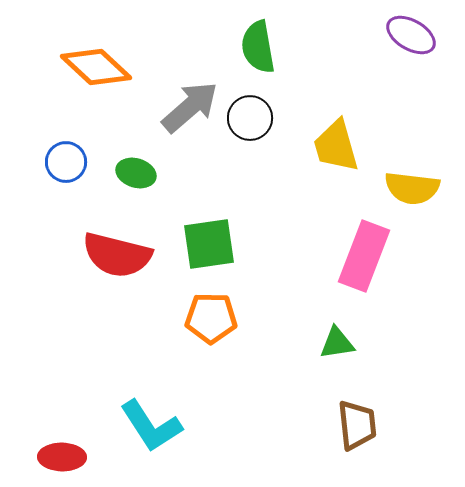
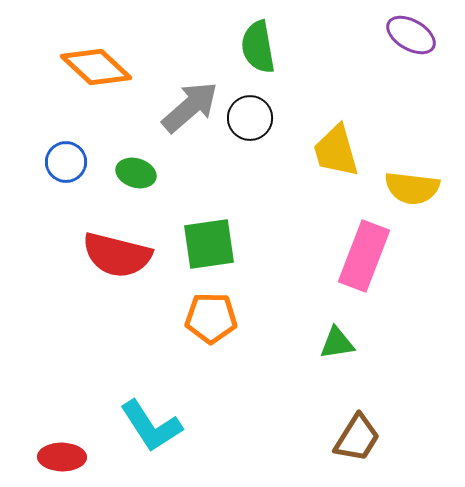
yellow trapezoid: moved 5 px down
brown trapezoid: moved 13 px down; rotated 38 degrees clockwise
